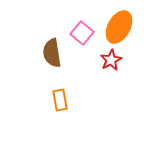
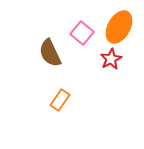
brown semicircle: moved 2 px left; rotated 16 degrees counterclockwise
red star: moved 1 px up
orange rectangle: rotated 45 degrees clockwise
